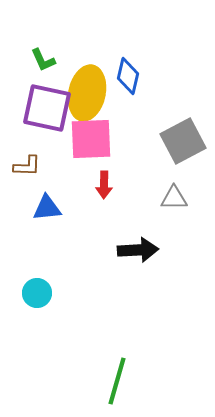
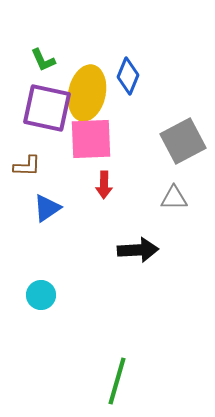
blue diamond: rotated 9 degrees clockwise
blue triangle: rotated 28 degrees counterclockwise
cyan circle: moved 4 px right, 2 px down
